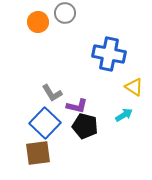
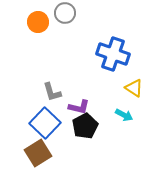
blue cross: moved 4 px right; rotated 8 degrees clockwise
yellow triangle: moved 1 px down
gray L-shape: moved 1 px up; rotated 15 degrees clockwise
purple L-shape: moved 2 px right, 1 px down
cyan arrow: rotated 60 degrees clockwise
black pentagon: rotated 30 degrees clockwise
brown square: rotated 24 degrees counterclockwise
